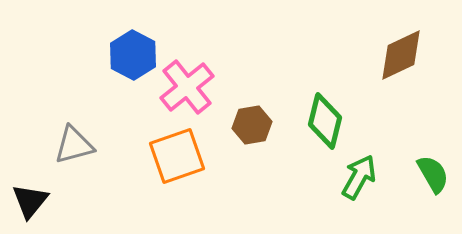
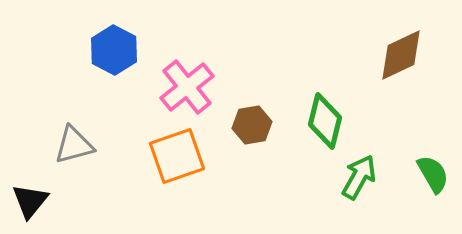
blue hexagon: moved 19 px left, 5 px up
